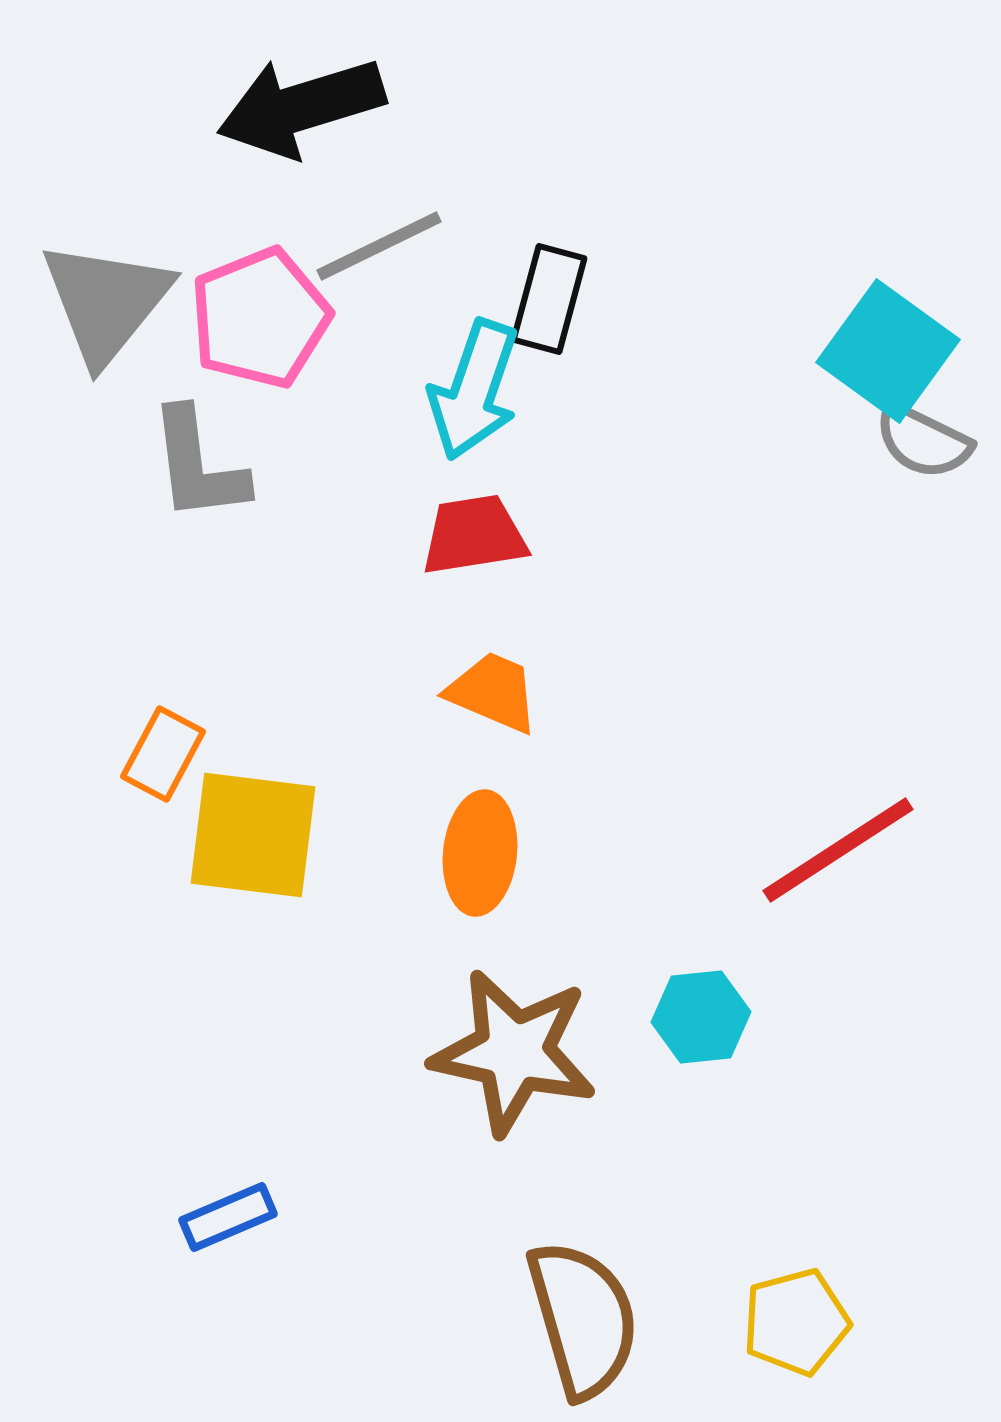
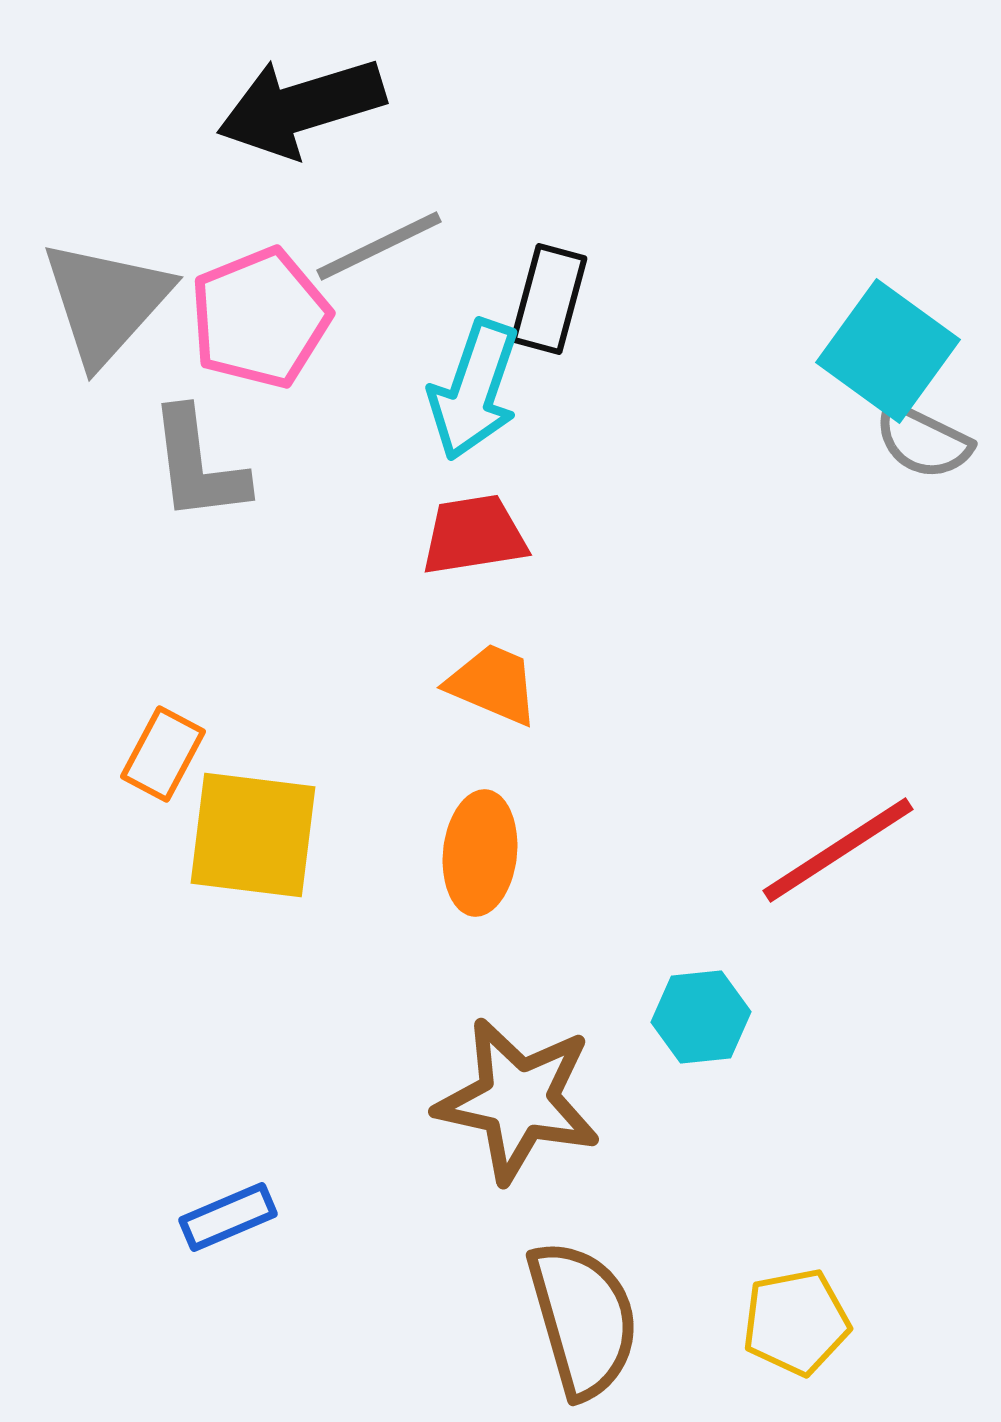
gray triangle: rotated 3 degrees clockwise
orange trapezoid: moved 8 px up
brown star: moved 4 px right, 48 px down
yellow pentagon: rotated 4 degrees clockwise
